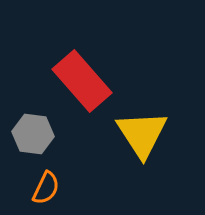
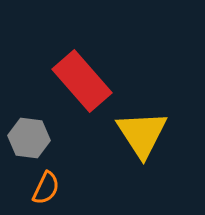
gray hexagon: moved 4 px left, 4 px down
